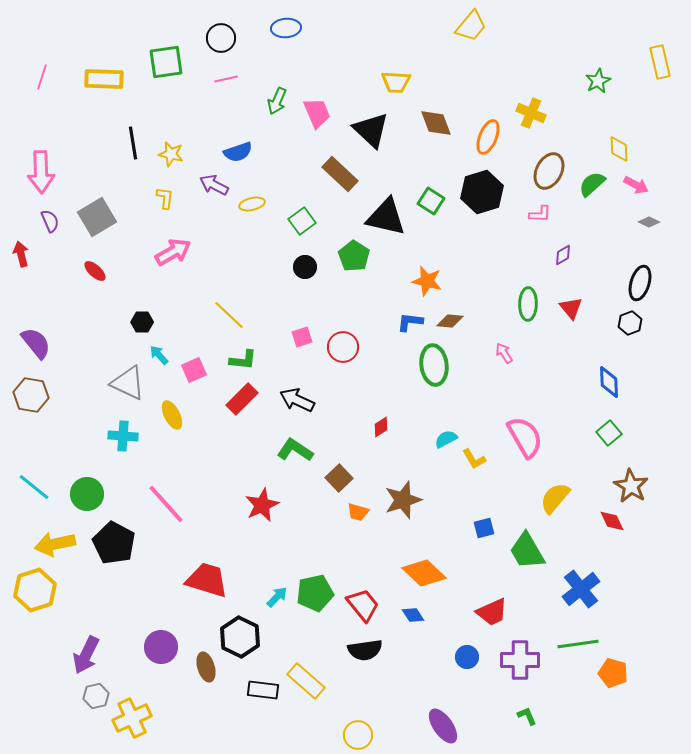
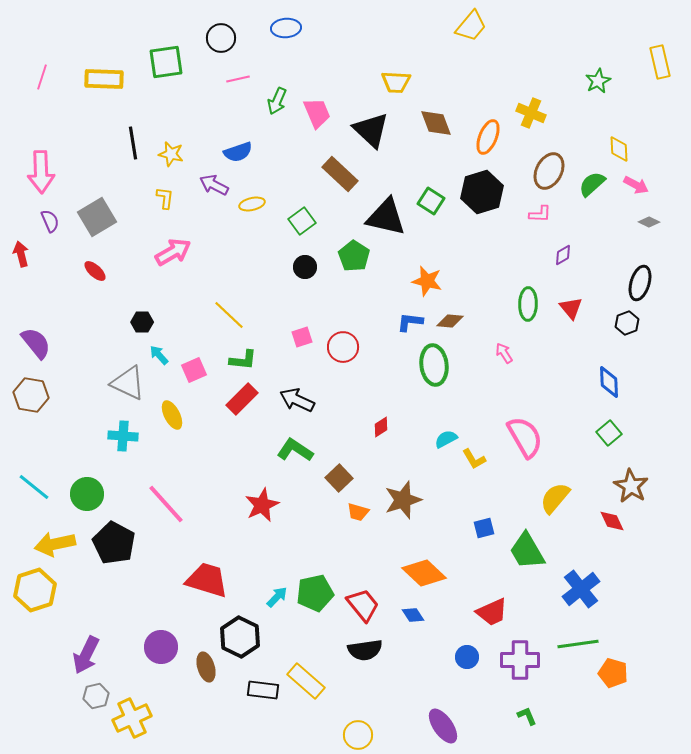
pink line at (226, 79): moved 12 px right
black hexagon at (630, 323): moved 3 px left
